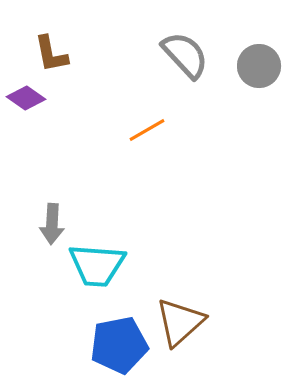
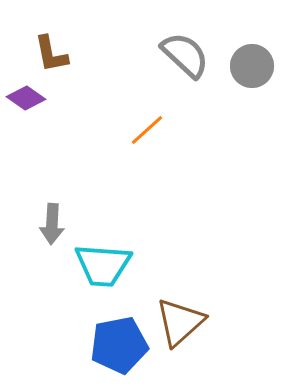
gray semicircle: rotated 4 degrees counterclockwise
gray circle: moved 7 px left
orange line: rotated 12 degrees counterclockwise
cyan trapezoid: moved 6 px right
